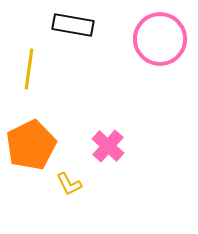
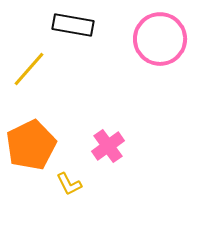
yellow line: rotated 33 degrees clockwise
pink cross: rotated 12 degrees clockwise
